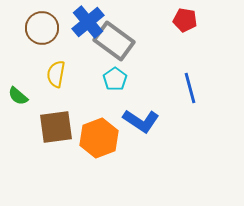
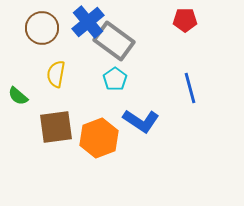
red pentagon: rotated 10 degrees counterclockwise
